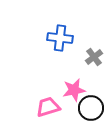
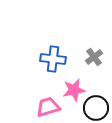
blue cross: moved 7 px left, 21 px down
black circle: moved 5 px right
